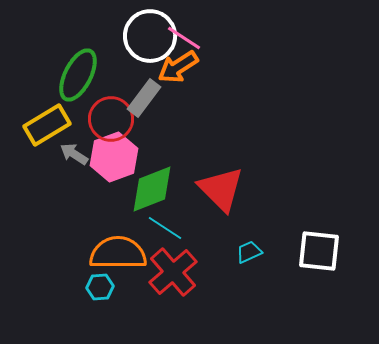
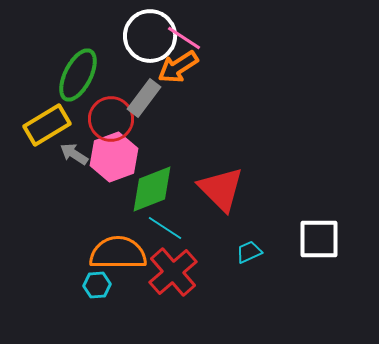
white square: moved 12 px up; rotated 6 degrees counterclockwise
cyan hexagon: moved 3 px left, 2 px up
